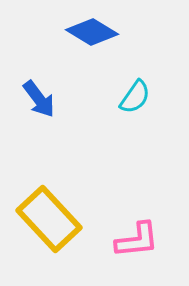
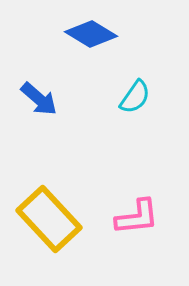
blue diamond: moved 1 px left, 2 px down
blue arrow: rotated 12 degrees counterclockwise
pink L-shape: moved 23 px up
